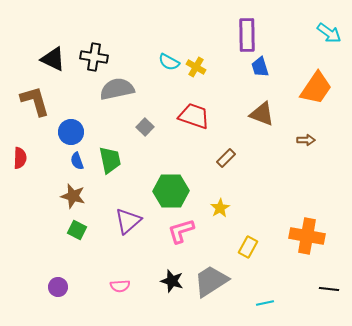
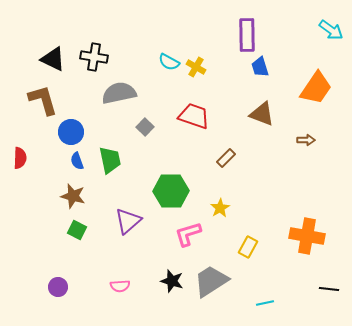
cyan arrow: moved 2 px right, 3 px up
gray semicircle: moved 2 px right, 4 px down
brown L-shape: moved 8 px right, 1 px up
pink L-shape: moved 7 px right, 3 px down
